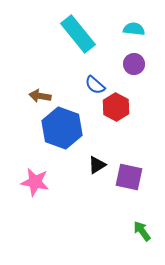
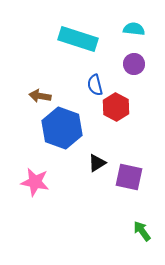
cyan rectangle: moved 5 px down; rotated 33 degrees counterclockwise
blue semicircle: rotated 35 degrees clockwise
black triangle: moved 2 px up
